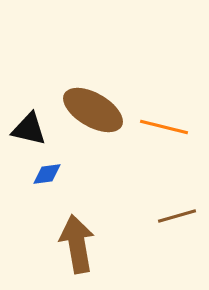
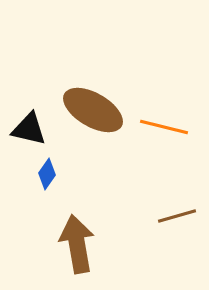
blue diamond: rotated 48 degrees counterclockwise
